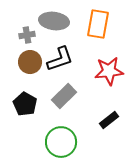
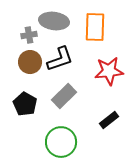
orange rectangle: moved 3 px left, 3 px down; rotated 8 degrees counterclockwise
gray cross: moved 2 px right
